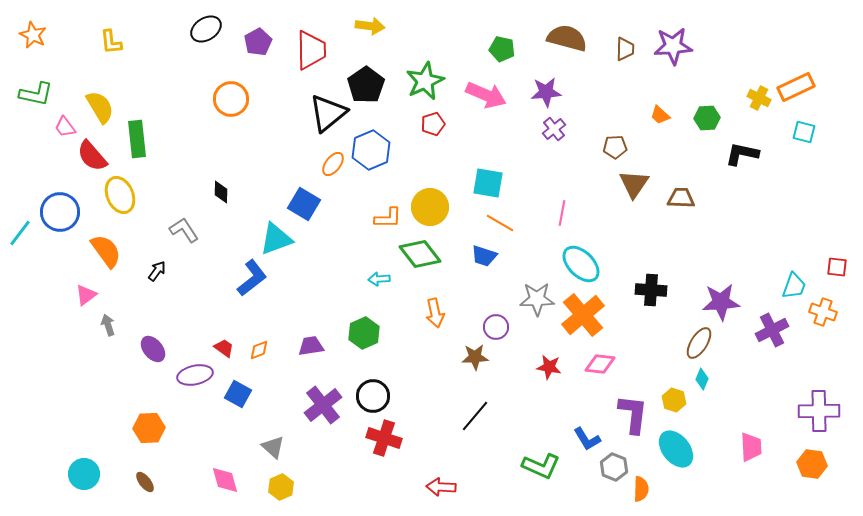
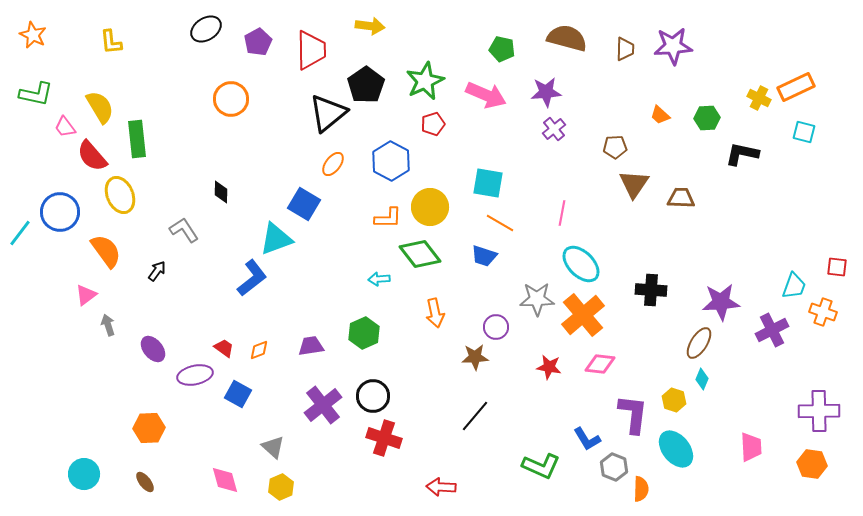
blue hexagon at (371, 150): moved 20 px right, 11 px down; rotated 9 degrees counterclockwise
